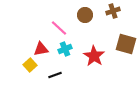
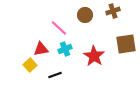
brown square: rotated 25 degrees counterclockwise
